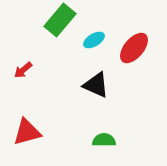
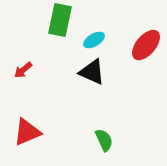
green rectangle: rotated 28 degrees counterclockwise
red ellipse: moved 12 px right, 3 px up
black triangle: moved 4 px left, 13 px up
red triangle: rotated 8 degrees counterclockwise
green semicircle: rotated 65 degrees clockwise
